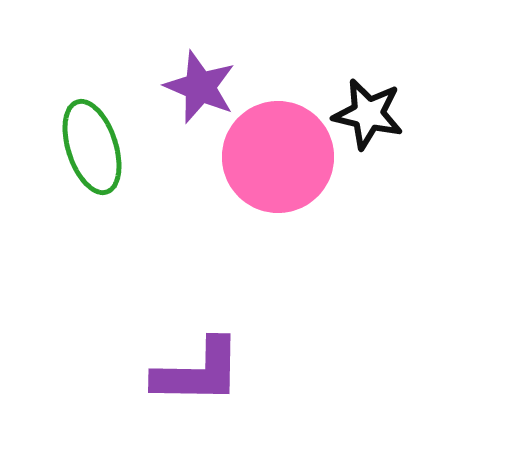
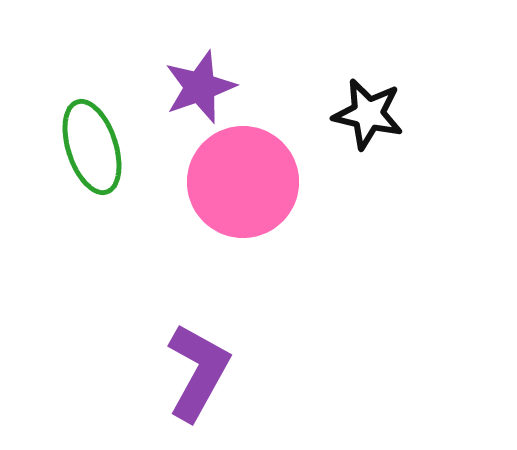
purple star: rotated 30 degrees clockwise
pink circle: moved 35 px left, 25 px down
purple L-shape: rotated 62 degrees counterclockwise
